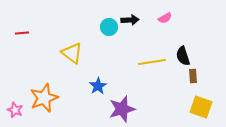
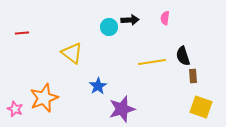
pink semicircle: rotated 128 degrees clockwise
pink star: moved 1 px up
